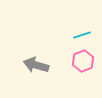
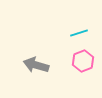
cyan line: moved 3 px left, 2 px up
